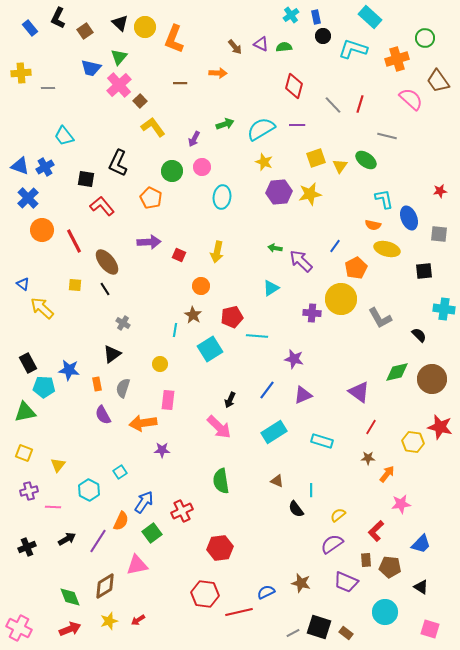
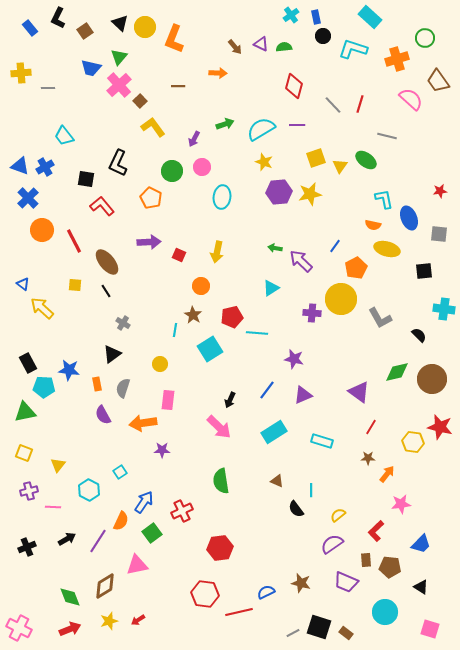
brown line at (180, 83): moved 2 px left, 3 px down
black line at (105, 289): moved 1 px right, 2 px down
cyan line at (257, 336): moved 3 px up
